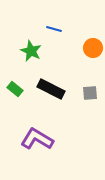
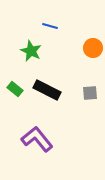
blue line: moved 4 px left, 3 px up
black rectangle: moved 4 px left, 1 px down
purple L-shape: rotated 20 degrees clockwise
